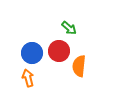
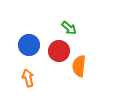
blue circle: moved 3 px left, 8 px up
